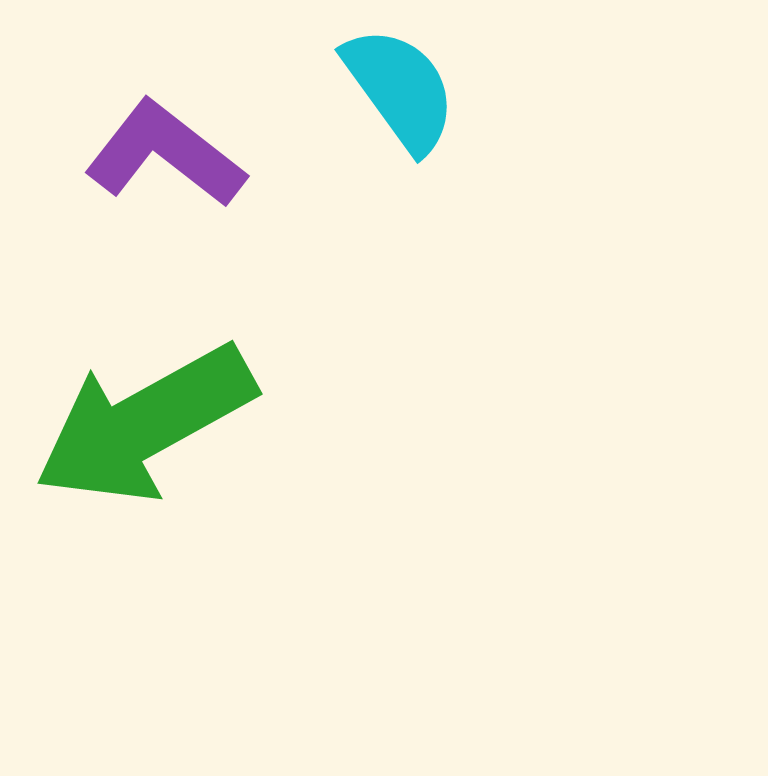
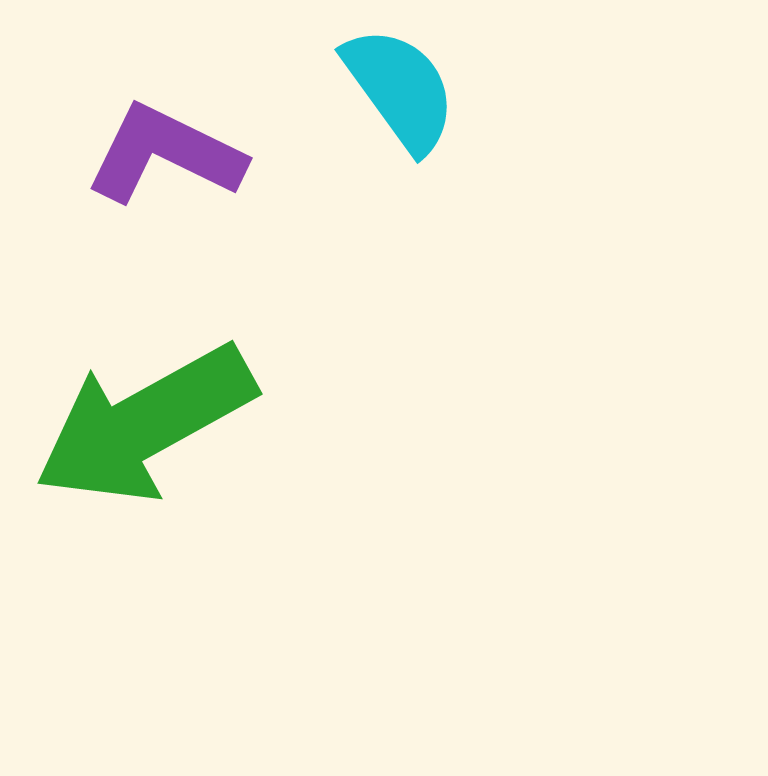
purple L-shape: rotated 12 degrees counterclockwise
